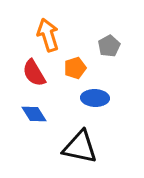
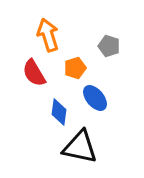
gray pentagon: rotated 25 degrees counterclockwise
blue ellipse: rotated 48 degrees clockwise
blue diamond: moved 25 px right, 2 px up; rotated 40 degrees clockwise
